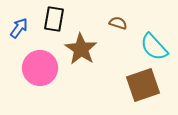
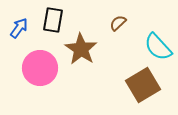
black rectangle: moved 1 px left, 1 px down
brown semicircle: rotated 60 degrees counterclockwise
cyan semicircle: moved 4 px right
brown square: rotated 12 degrees counterclockwise
